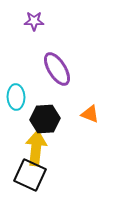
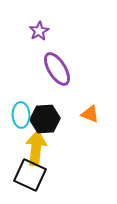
purple star: moved 5 px right, 10 px down; rotated 30 degrees counterclockwise
cyan ellipse: moved 5 px right, 18 px down
